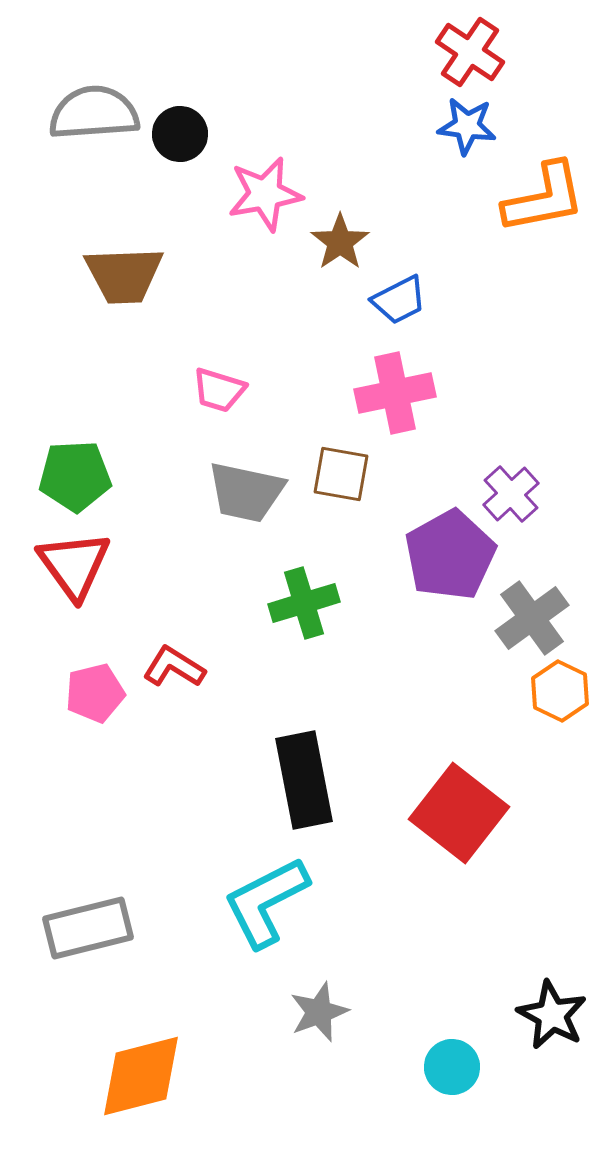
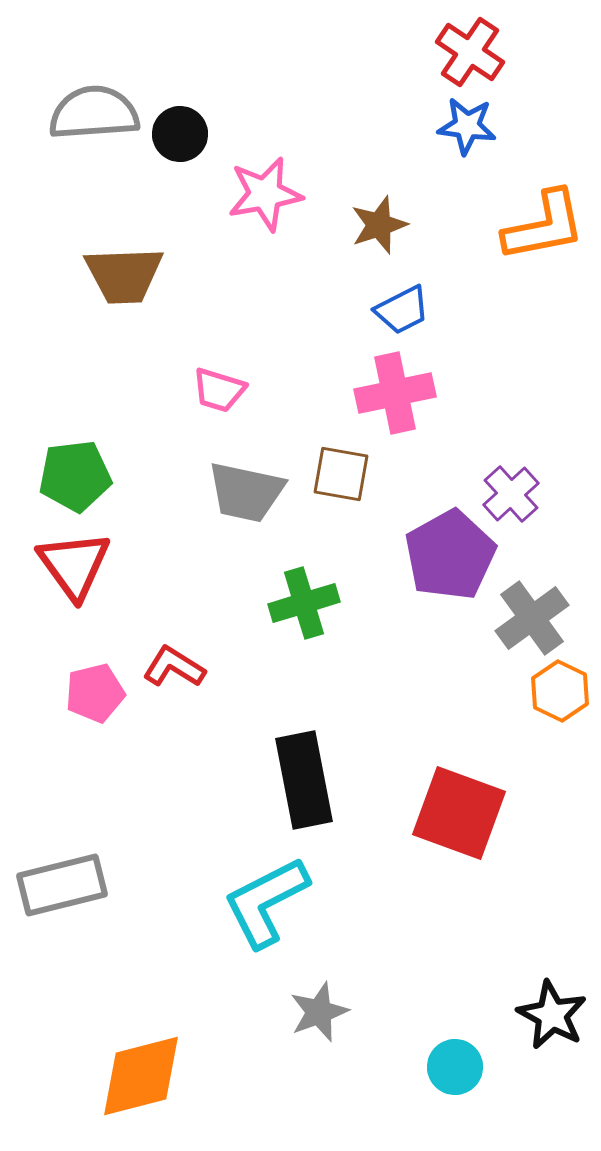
orange L-shape: moved 28 px down
brown star: moved 39 px right, 17 px up; rotated 16 degrees clockwise
blue trapezoid: moved 3 px right, 10 px down
green pentagon: rotated 4 degrees counterclockwise
red square: rotated 18 degrees counterclockwise
gray rectangle: moved 26 px left, 43 px up
cyan circle: moved 3 px right
